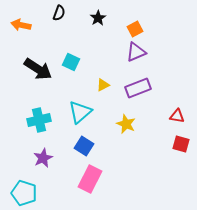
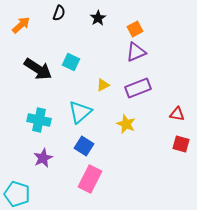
orange arrow: rotated 126 degrees clockwise
red triangle: moved 2 px up
cyan cross: rotated 25 degrees clockwise
cyan pentagon: moved 7 px left, 1 px down
